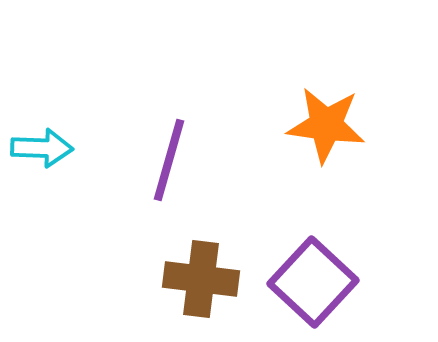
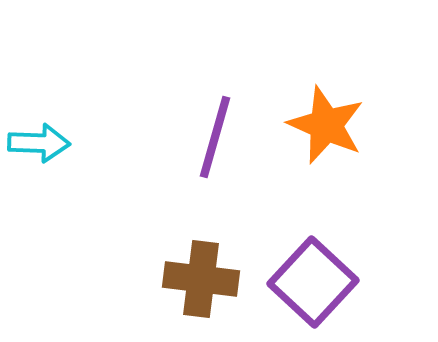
orange star: rotated 16 degrees clockwise
cyan arrow: moved 3 px left, 5 px up
purple line: moved 46 px right, 23 px up
